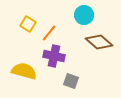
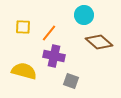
yellow square: moved 5 px left, 3 px down; rotated 28 degrees counterclockwise
